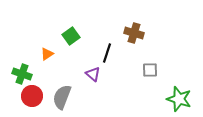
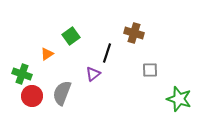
purple triangle: rotated 42 degrees clockwise
gray semicircle: moved 4 px up
